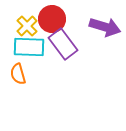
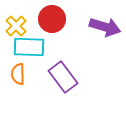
yellow cross: moved 11 px left
purple rectangle: moved 33 px down
orange semicircle: rotated 15 degrees clockwise
